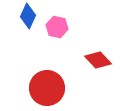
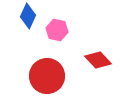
pink hexagon: moved 3 px down
red circle: moved 12 px up
